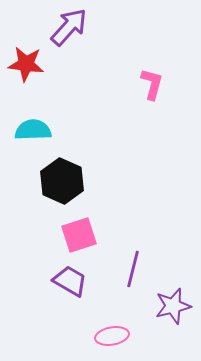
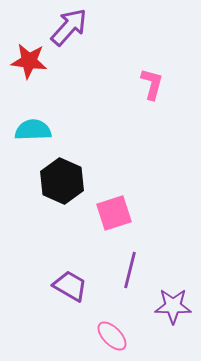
red star: moved 3 px right, 3 px up
pink square: moved 35 px right, 22 px up
purple line: moved 3 px left, 1 px down
purple trapezoid: moved 5 px down
purple star: rotated 15 degrees clockwise
pink ellipse: rotated 56 degrees clockwise
